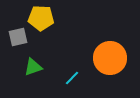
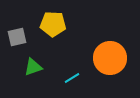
yellow pentagon: moved 12 px right, 6 px down
gray square: moved 1 px left
cyan line: rotated 14 degrees clockwise
